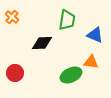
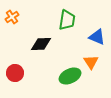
orange cross: rotated 16 degrees clockwise
blue triangle: moved 2 px right, 2 px down
black diamond: moved 1 px left, 1 px down
orange triangle: rotated 49 degrees clockwise
green ellipse: moved 1 px left, 1 px down
